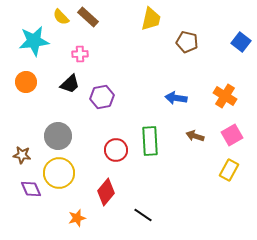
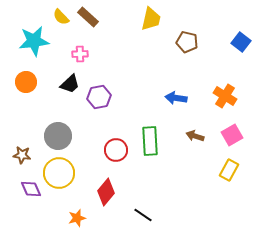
purple hexagon: moved 3 px left
